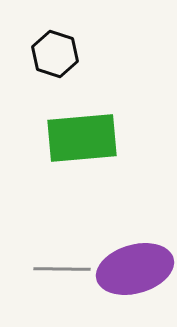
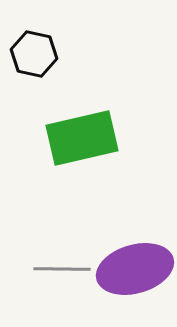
black hexagon: moved 21 px left; rotated 6 degrees counterclockwise
green rectangle: rotated 8 degrees counterclockwise
